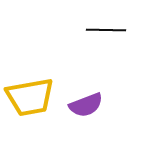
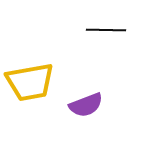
yellow trapezoid: moved 15 px up
